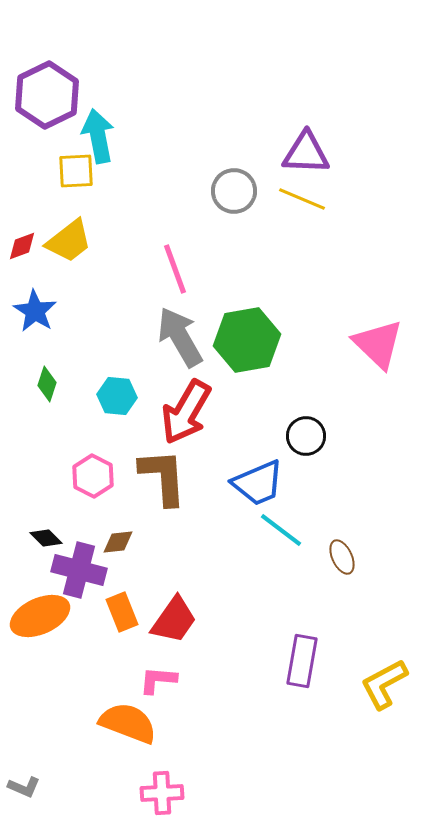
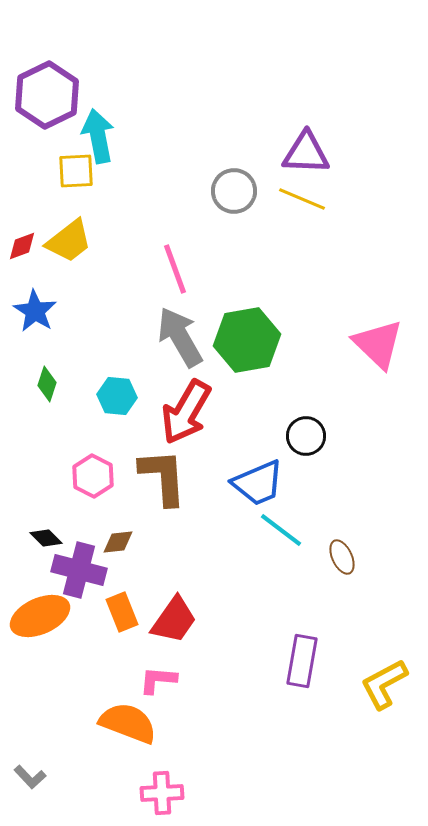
gray L-shape: moved 6 px right, 10 px up; rotated 24 degrees clockwise
